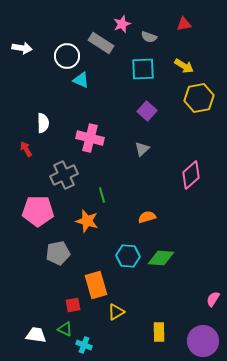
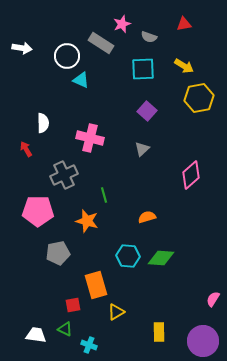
green line: moved 2 px right
cyan cross: moved 5 px right
